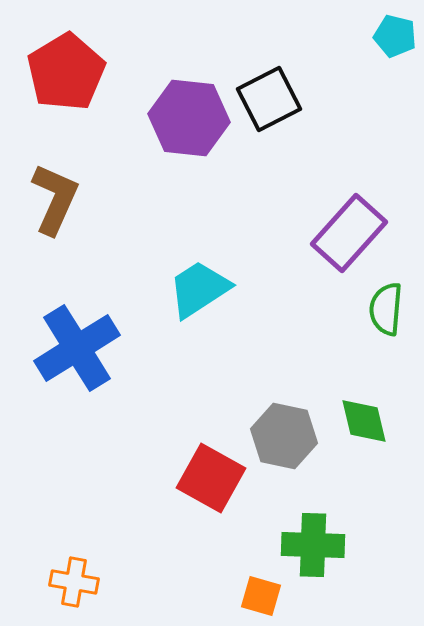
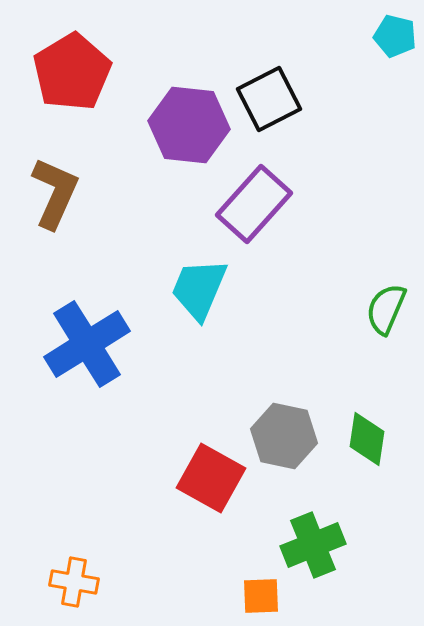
red pentagon: moved 6 px right
purple hexagon: moved 7 px down
brown L-shape: moved 6 px up
purple rectangle: moved 95 px left, 29 px up
cyan trapezoid: rotated 34 degrees counterclockwise
green semicircle: rotated 18 degrees clockwise
blue cross: moved 10 px right, 4 px up
green diamond: moved 3 px right, 18 px down; rotated 22 degrees clockwise
green cross: rotated 24 degrees counterclockwise
orange square: rotated 18 degrees counterclockwise
